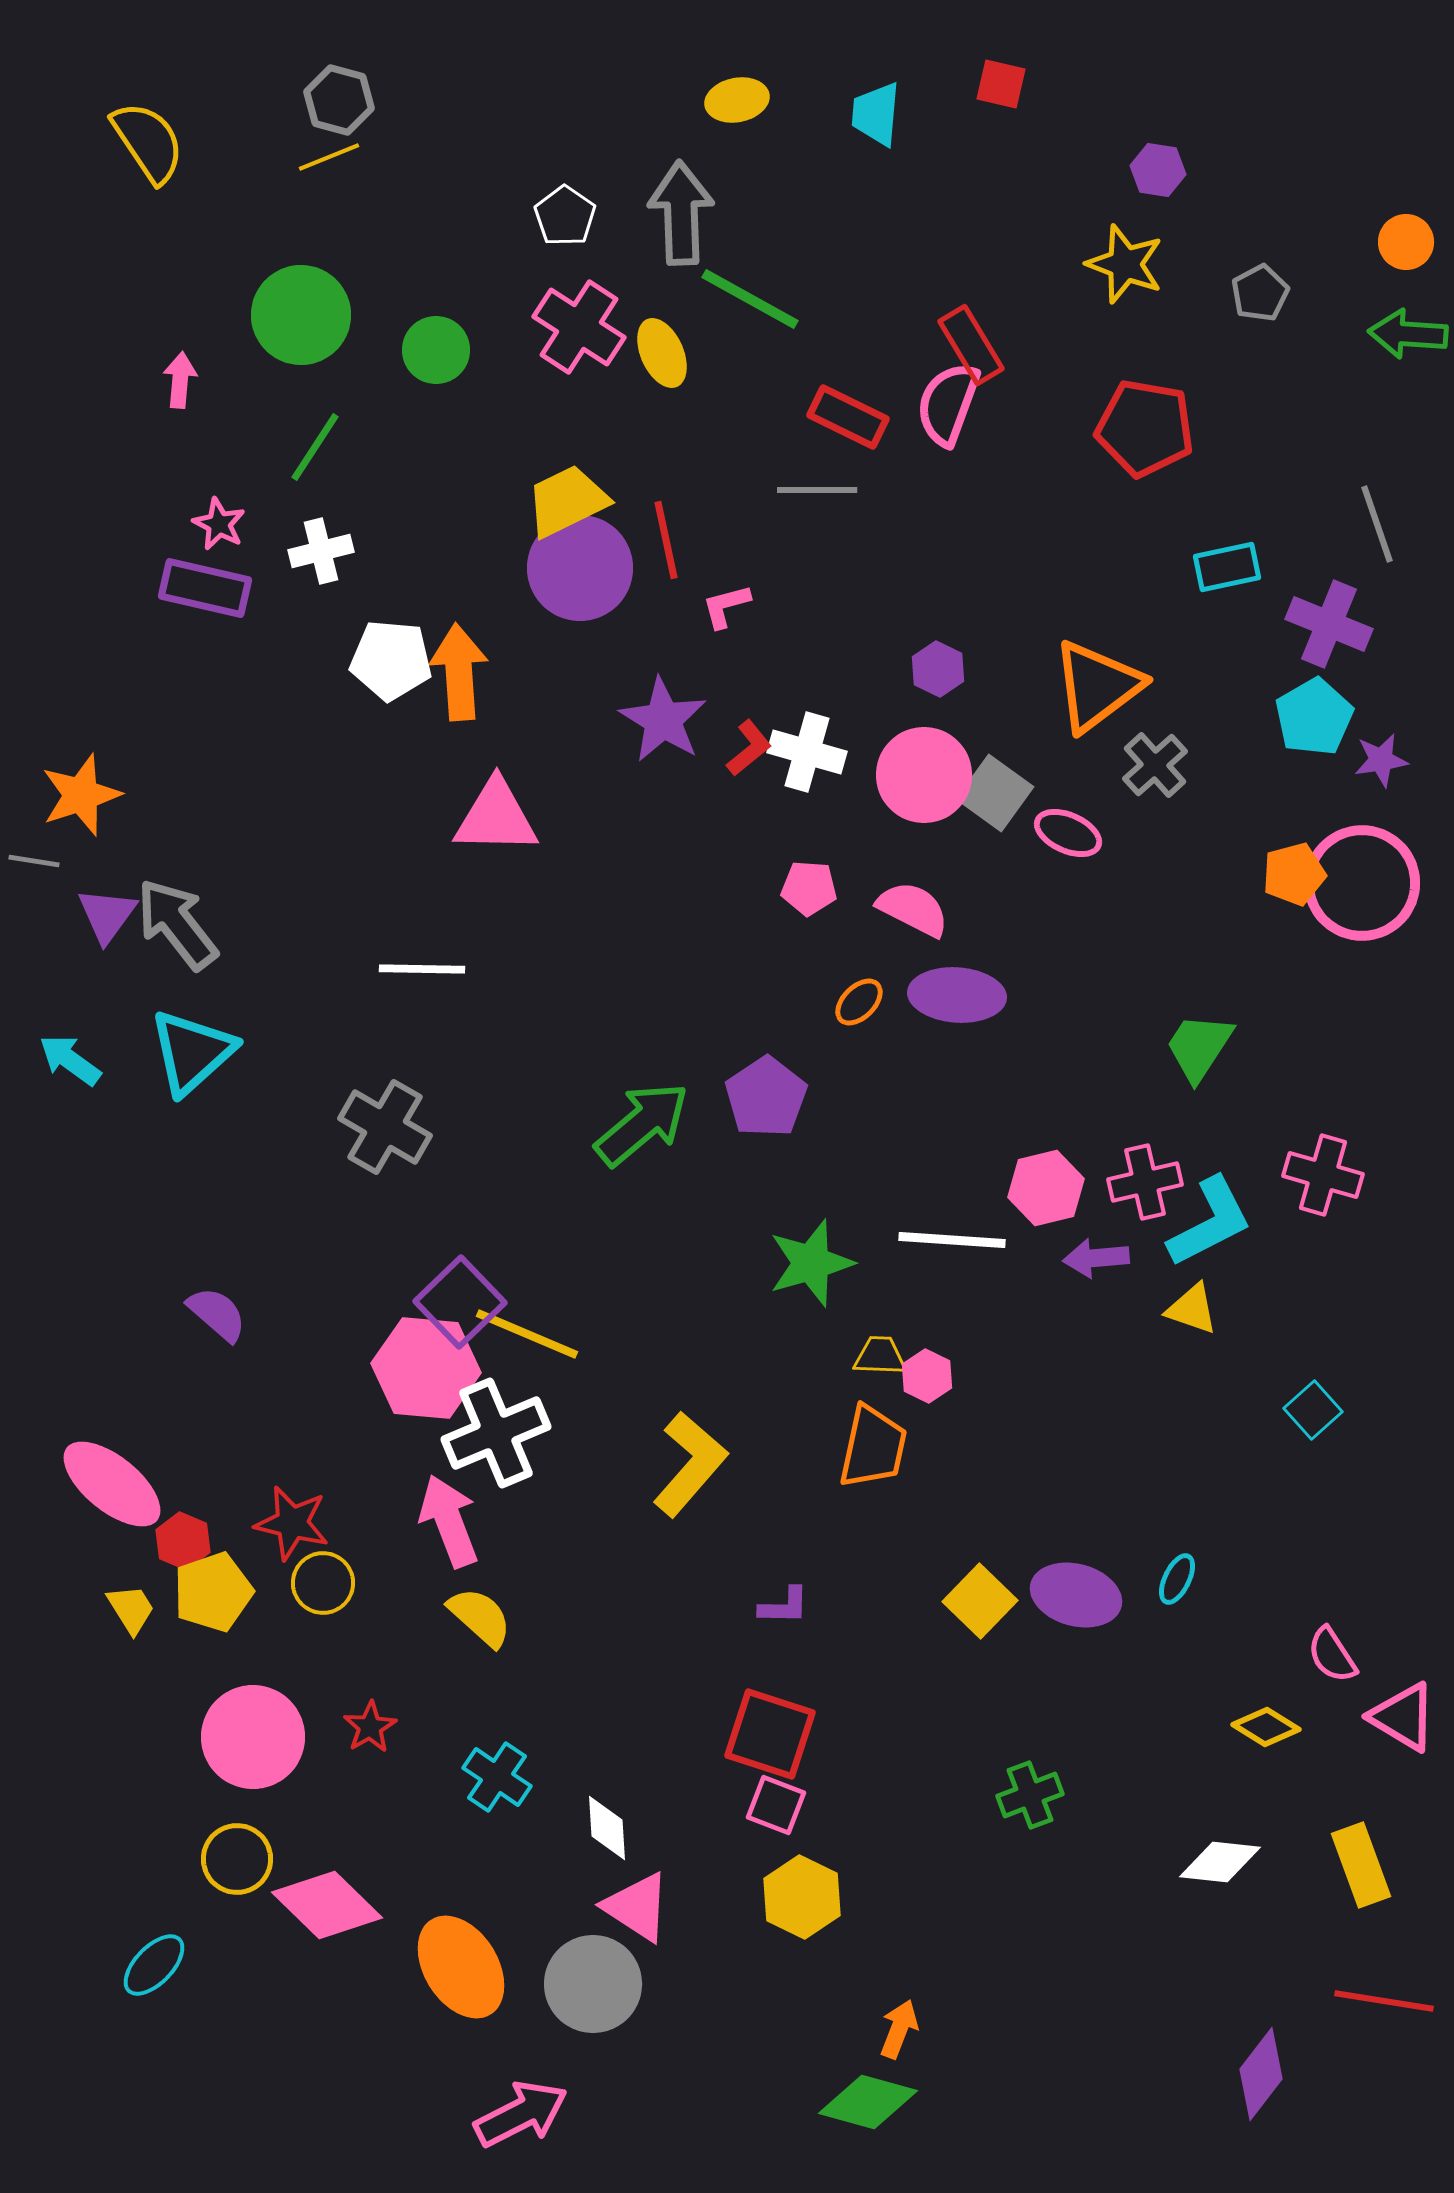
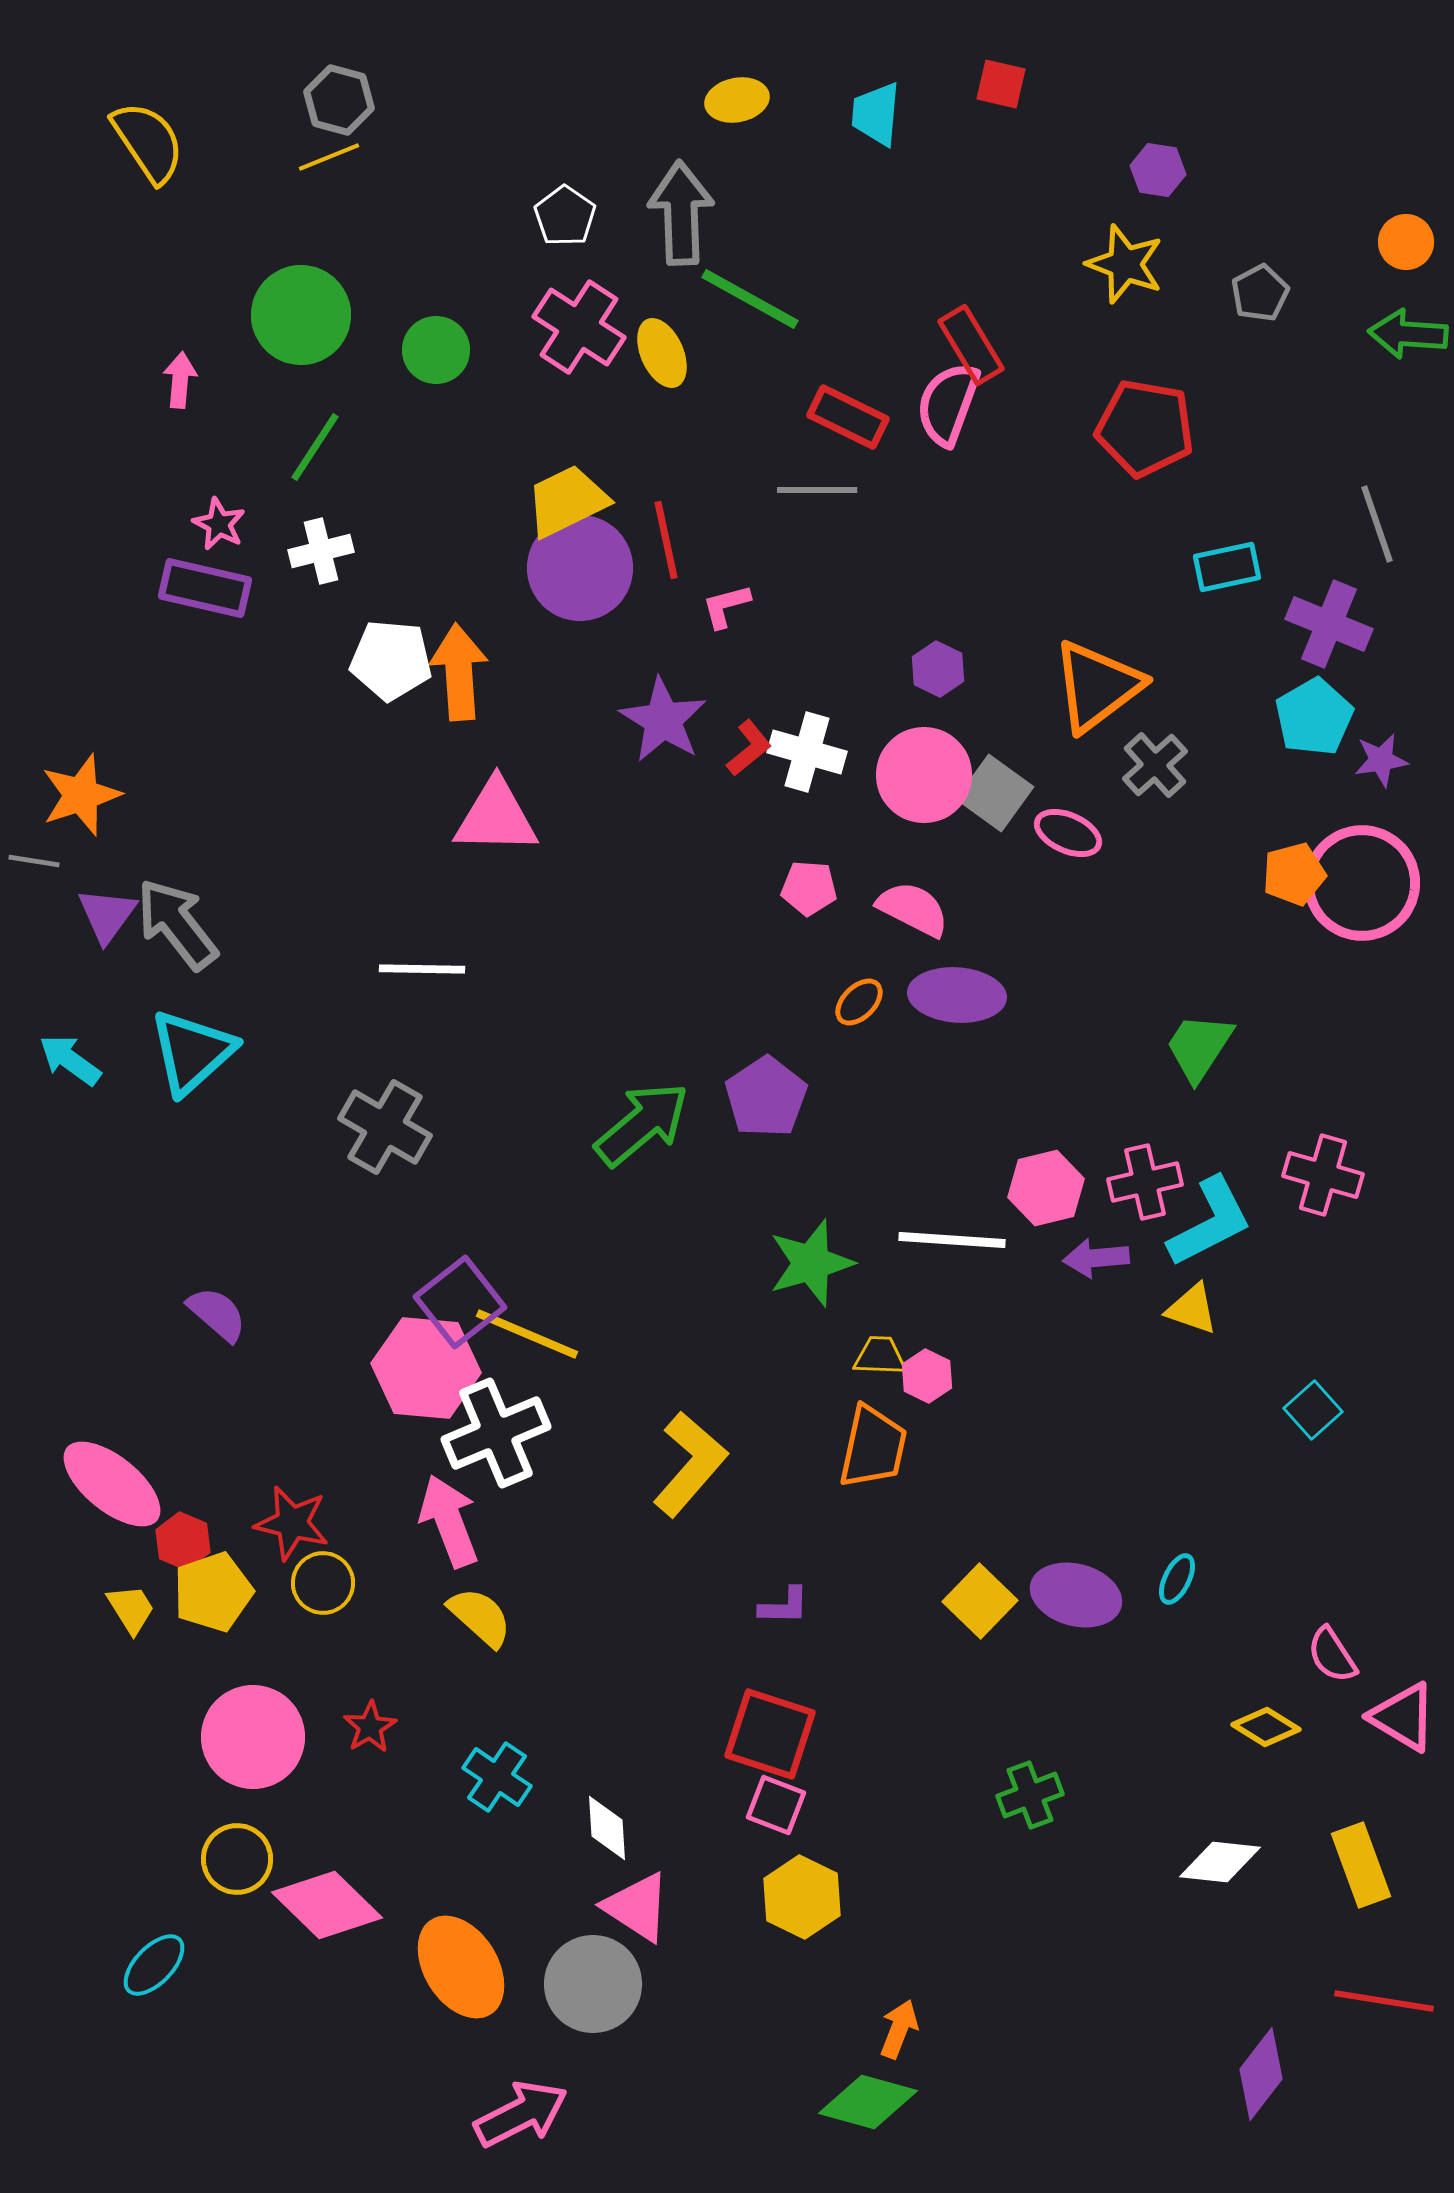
purple square at (460, 1302): rotated 6 degrees clockwise
